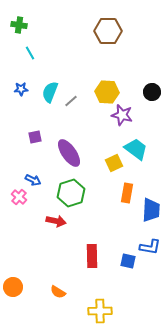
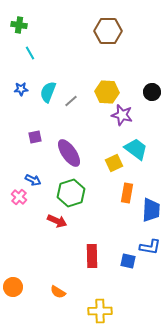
cyan semicircle: moved 2 px left
red arrow: moved 1 px right; rotated 12 degrees clockwise
